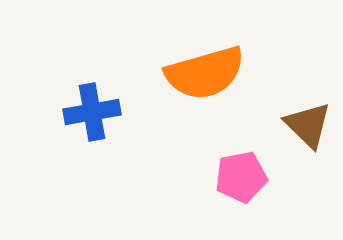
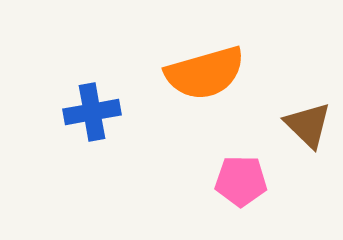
pink pentagon: moved 4 px down; rotated 12 degrees clockwise
